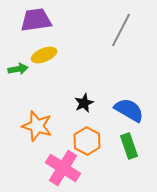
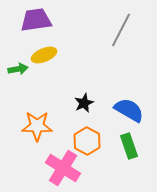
orange star: rotated 16 degrees counterclockwise
